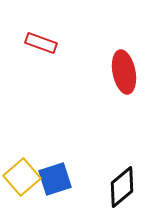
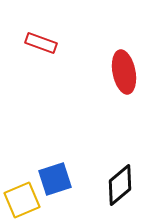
yellow square: moved 23 px down; rotated 18 degrees clockwise
black diamond: moved 2 px left, 2 px up
